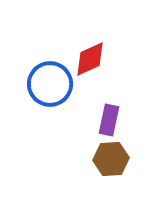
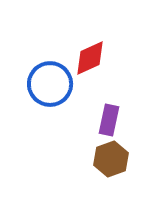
red diamond: moved 1 px up
brown hexagon: rotated 16 degrees counterclockwise
